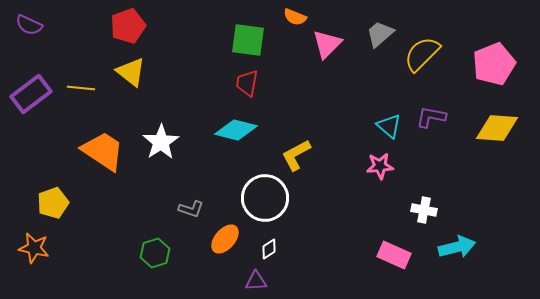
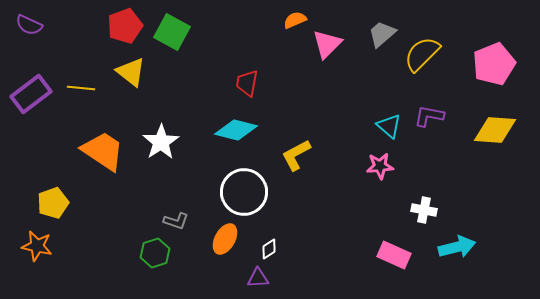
orange semicircle: moved 3 px down; rotated 135 degrees clockwise
red pentagon: moved 3 px left
gray trapezoid: moved 2 px right
green square: moved 76 px left, 8 px up; rotated 21 degrees clockwise
purple L-shape: moved 2 px left, 1 px up
yellow diamond: moved 2 px left, 2 px down
white circle: moved 21 px left, 6 px up
gray L-shape: moved 15 px left, 12 px down
orange ellipse: rotated 12 degrees counterclockwise
orange star: moved 3 px right, 2 px up
purple triangle: moved 2 px right, 3 px up
